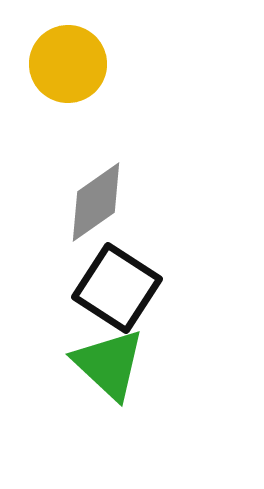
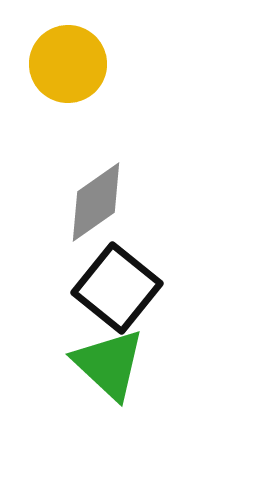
black square: rotated 6 degrees clockwise
